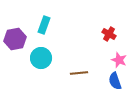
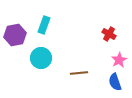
purple hexagon: moved 4 px up
pink star: rotated 21 degrees clockwise
blue semicircle: moved 1 px down
